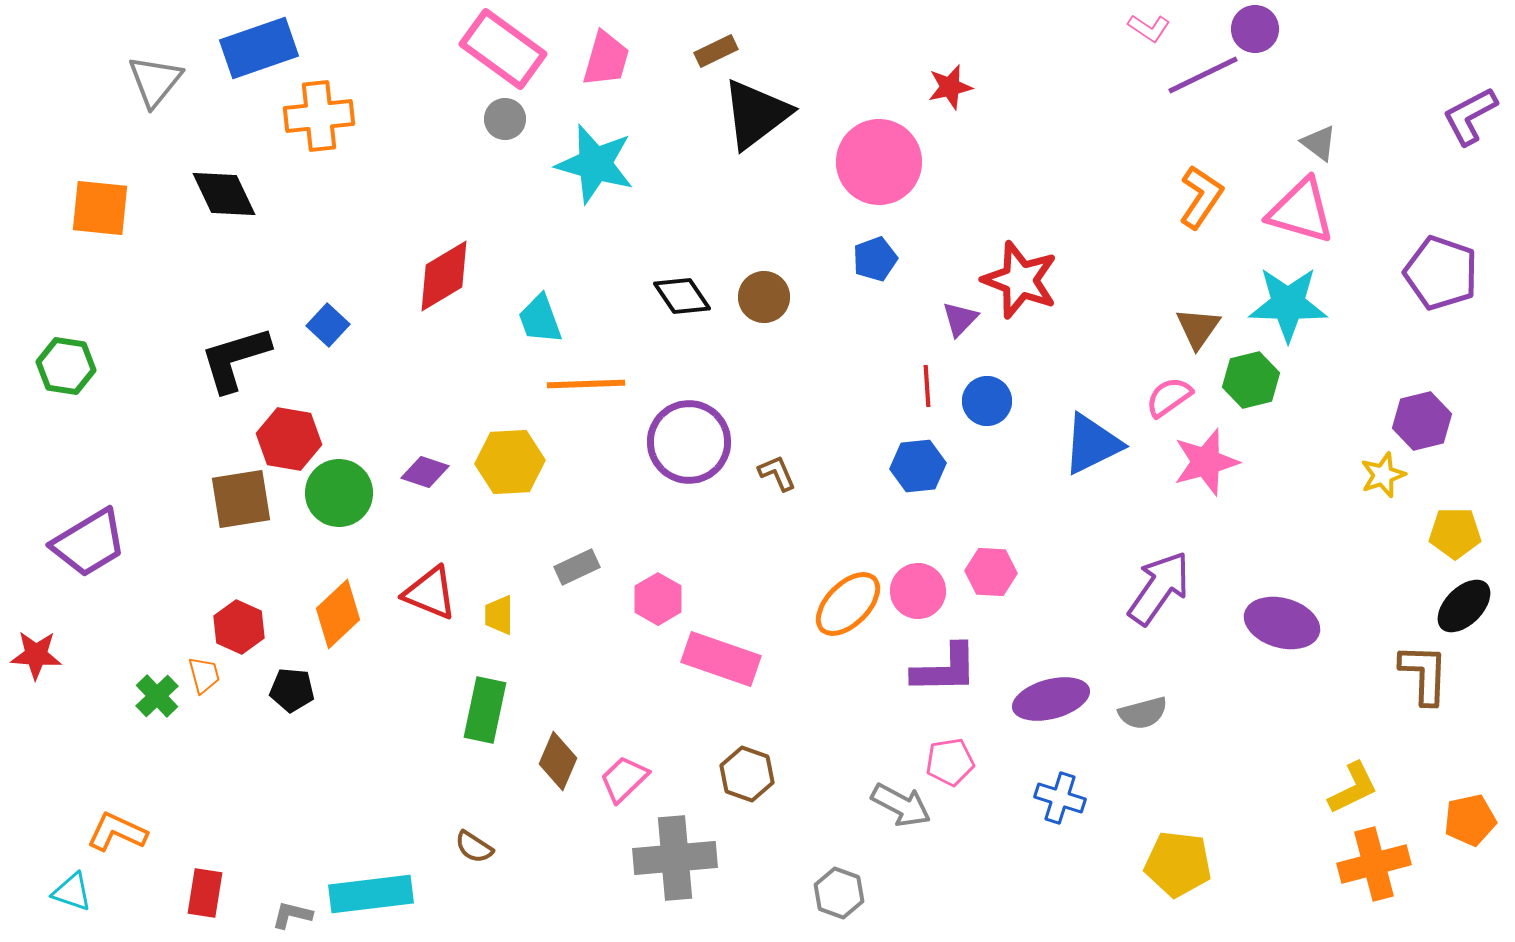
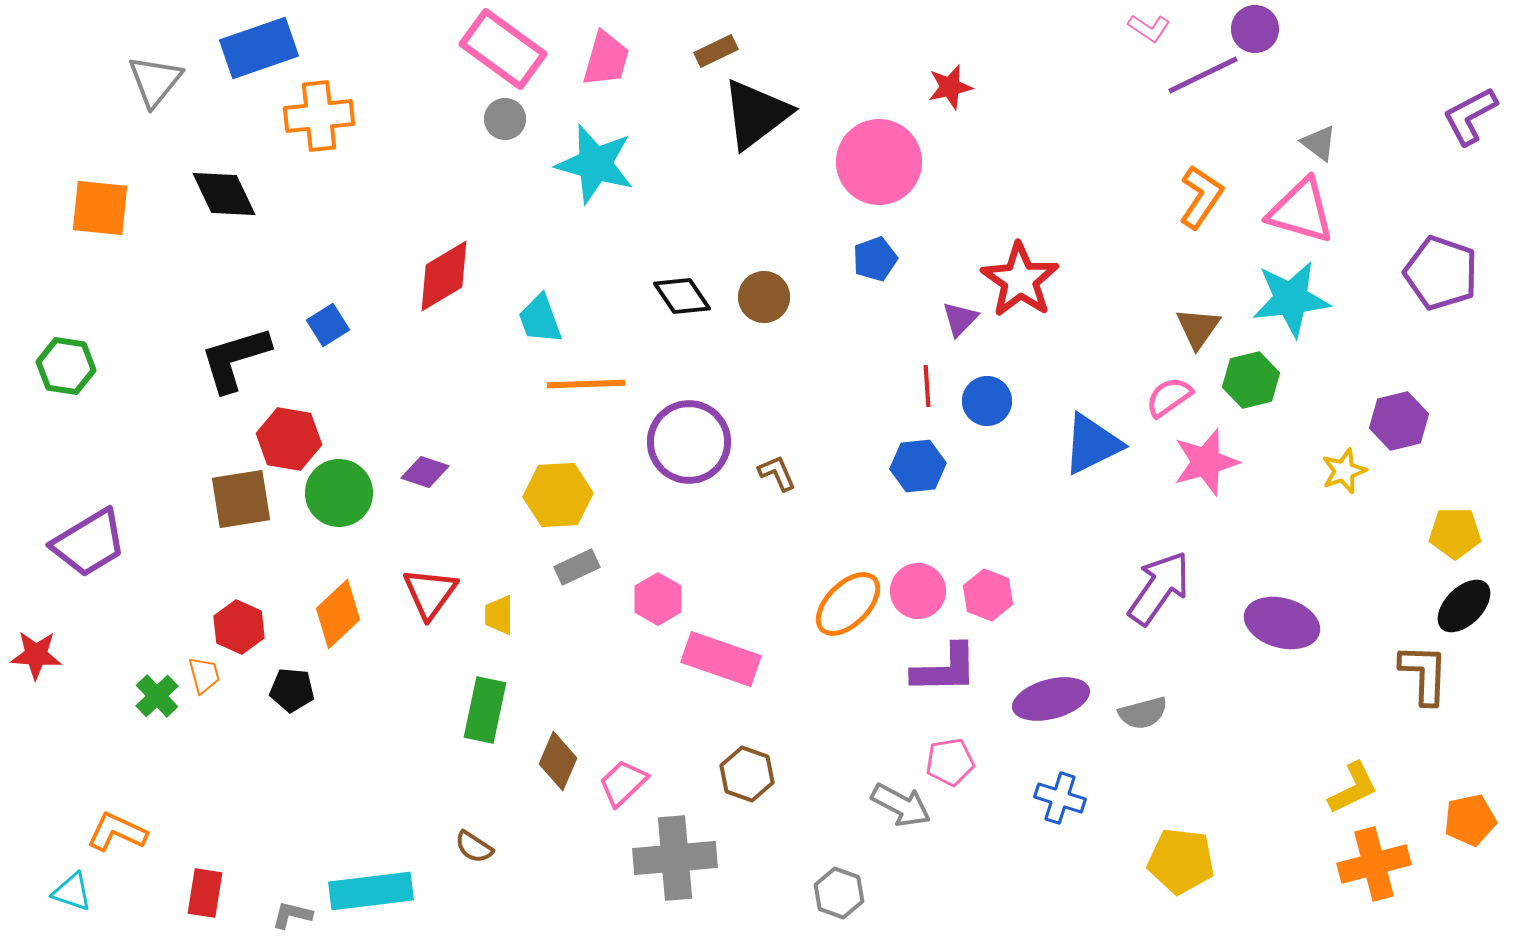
red star at (1020, 280): rotated 14 degrees clockwise
cyan star at (1288, 304): moved 3 px right, 5 px up; rotated 8 degrees counterclockwise
blue square at (328, 325): rotated 15 degrees clockwise
purple hexagon at (1422, 421): moved 23 px left
yellow hexagon at (510, 462): moved 48 px right, 33 px down
yellow star at (1383, 475): moved 39 px left, 4 px up
pink hexagon at (991, 572): moved 3 px left, 23 px down; rotated 18 degrees clockwise
red triangle at (430, 593): rotated 44 degrees clockwise
pink trapezoid at (624, 779): moved 1 px left, 4 px down
yellow pentagon at (1178, 864): moved 3 px right, 3 px up
cyan rectangle at (371, 894): moved 3 px up
